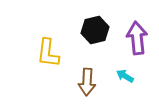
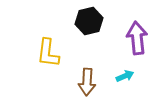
black hexagon: moved 6 px left, 9 px up
cyan arrow: rotated 126 degrees clockwise
